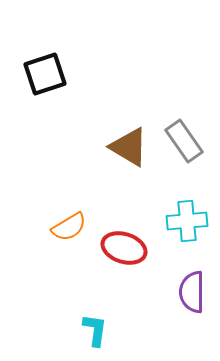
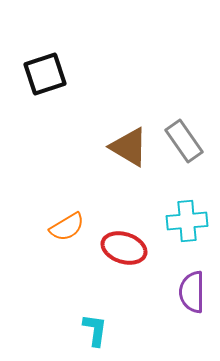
orange semicircle: moved 2 px left
